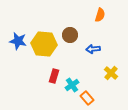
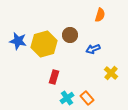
yellow hexagon: rotated 20 degrees counterclockwise
blue arrow: rotated 16 degrees counterclockwise
red rectangle: moved 1 px down
cyan cross: moved 5 px left, 13 px down
